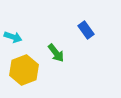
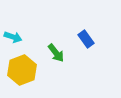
blue rectangle: moved 9 px down
yellow hexagon: moved 2 px left
